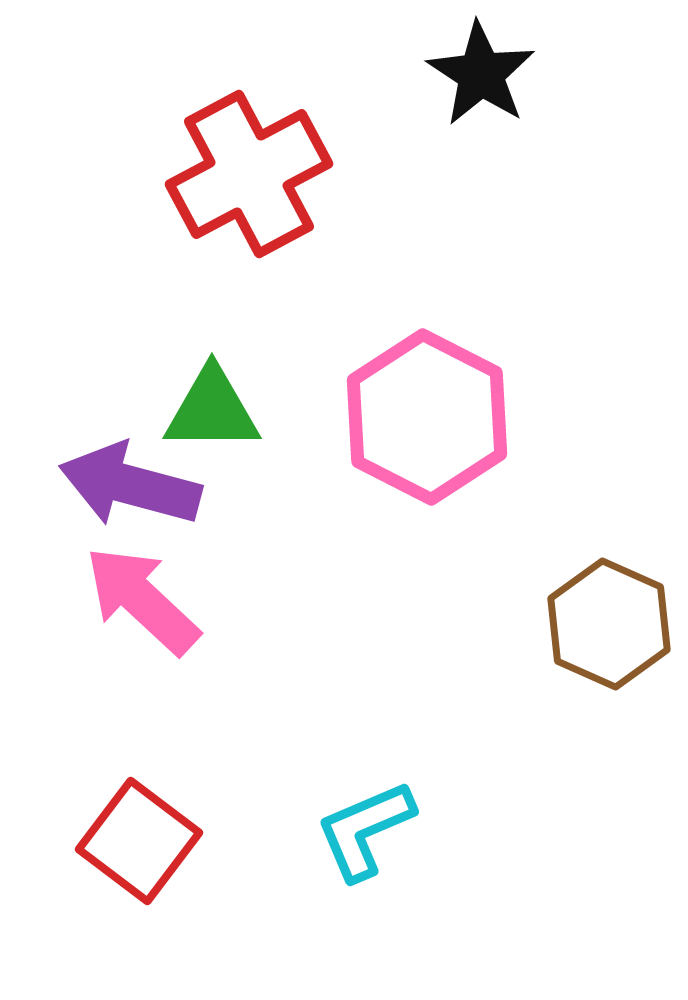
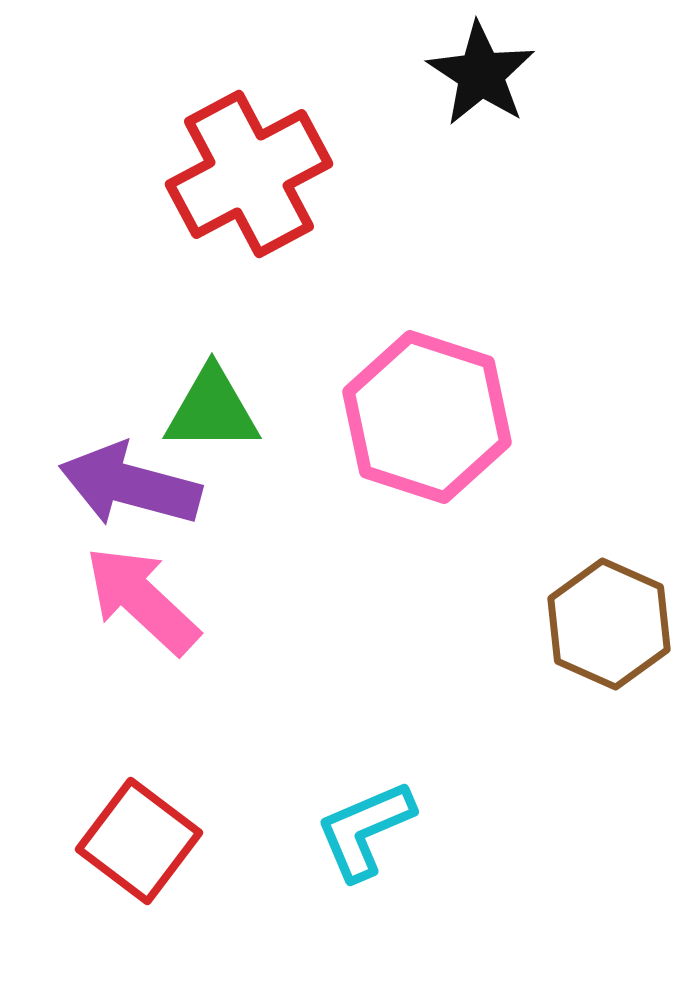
pink hexagon: rotated 9 degrees counterclockwise
